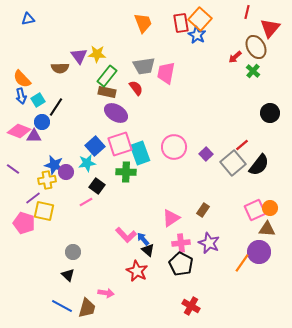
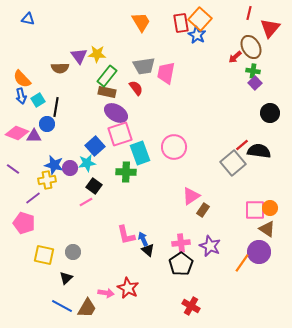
red line at (247, 12): moved 2 px right, 1 px down
blue triangle at (28, 19): rotated 24 degrees clockwise
orange trapezoid at (143, 23): moved 2 px left, 1 px up; rotated 10 degrees counterclockwise
brown ellipse at (256, 47): moved 5 px left
green cross at (253, 71): rotated 32 degrees counterclockwise
black line at (56, 107): rotated 24 degrees counterclockwise
blue circle at (42, 122): moved 5 px right, 2 px down
pink diamond at (19, 131): moved 2 px left, 2 px down
pink square at (120, 144): moved 10 px up
purple square at (206, 154): moved 49 px right, 71 px up
black semicircle at (259, 165): moved 14 px up; rotated 120 degrees counterclockwise
purple circle at (66, 172): moved 4 px right, 4 px up
black square at (97, 186): moved 3 px left
pink square at (255, 210): rotated 25 degrees clockwise
yellow square at (44, 211): moved 44 px down
pink triangle at (171, 218): moved 20 px right, 22 px up
brown triangle at (267, 229): rotated 30 degrees clockwise
pink L-shape at (126, 235): rotated 30 degrees clockwise
blue arrow at (143, 239): rotated 16 degrees clockwise
purple star at (209, 243): moved 1 px right, 3 px down
black pentagon at (181, 264): rotated 10 degrees clockwise
red star at (137, 271): moved 9 px left, 17 px down
black triangle at (68, 275): moved 2 px left, 3 px down; rotated 32 degrees clockwise
brown trapezoid at (87, 308): rotated 15 degrees clockwise
